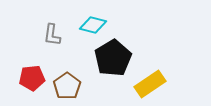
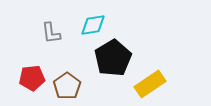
cyan diamond: rotated 24 degrees counterclockwise
gray L-shape: moved 1 px left, 2 px up; rotated 15 degrees counterclockwise
